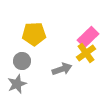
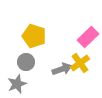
yellow pentagon: moved 2 px down; rotated 20 degrees clockwise
yellow cross: moved 6 px left, 10 px down
gray circle: moved 4 px right, 1 px down
